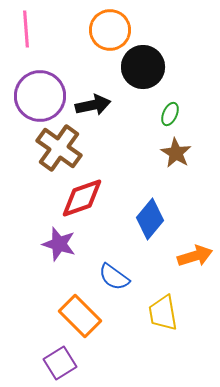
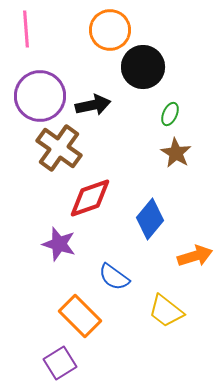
red diamond: moved 8 px right
yellow trapezoid: moved 3 px right, 2 px up; rotated 42 degrees counterclockwise
